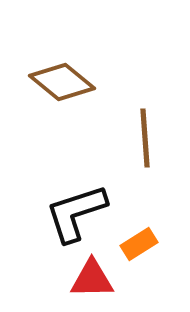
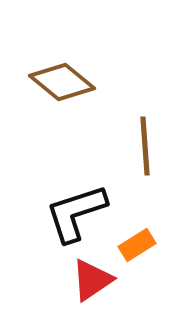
brown line: moved 8 px down
orange rectangle: moved 2 px left, 1 px down
red triangle: moved 1 px down; rotated 33 degrees counterclockwise
